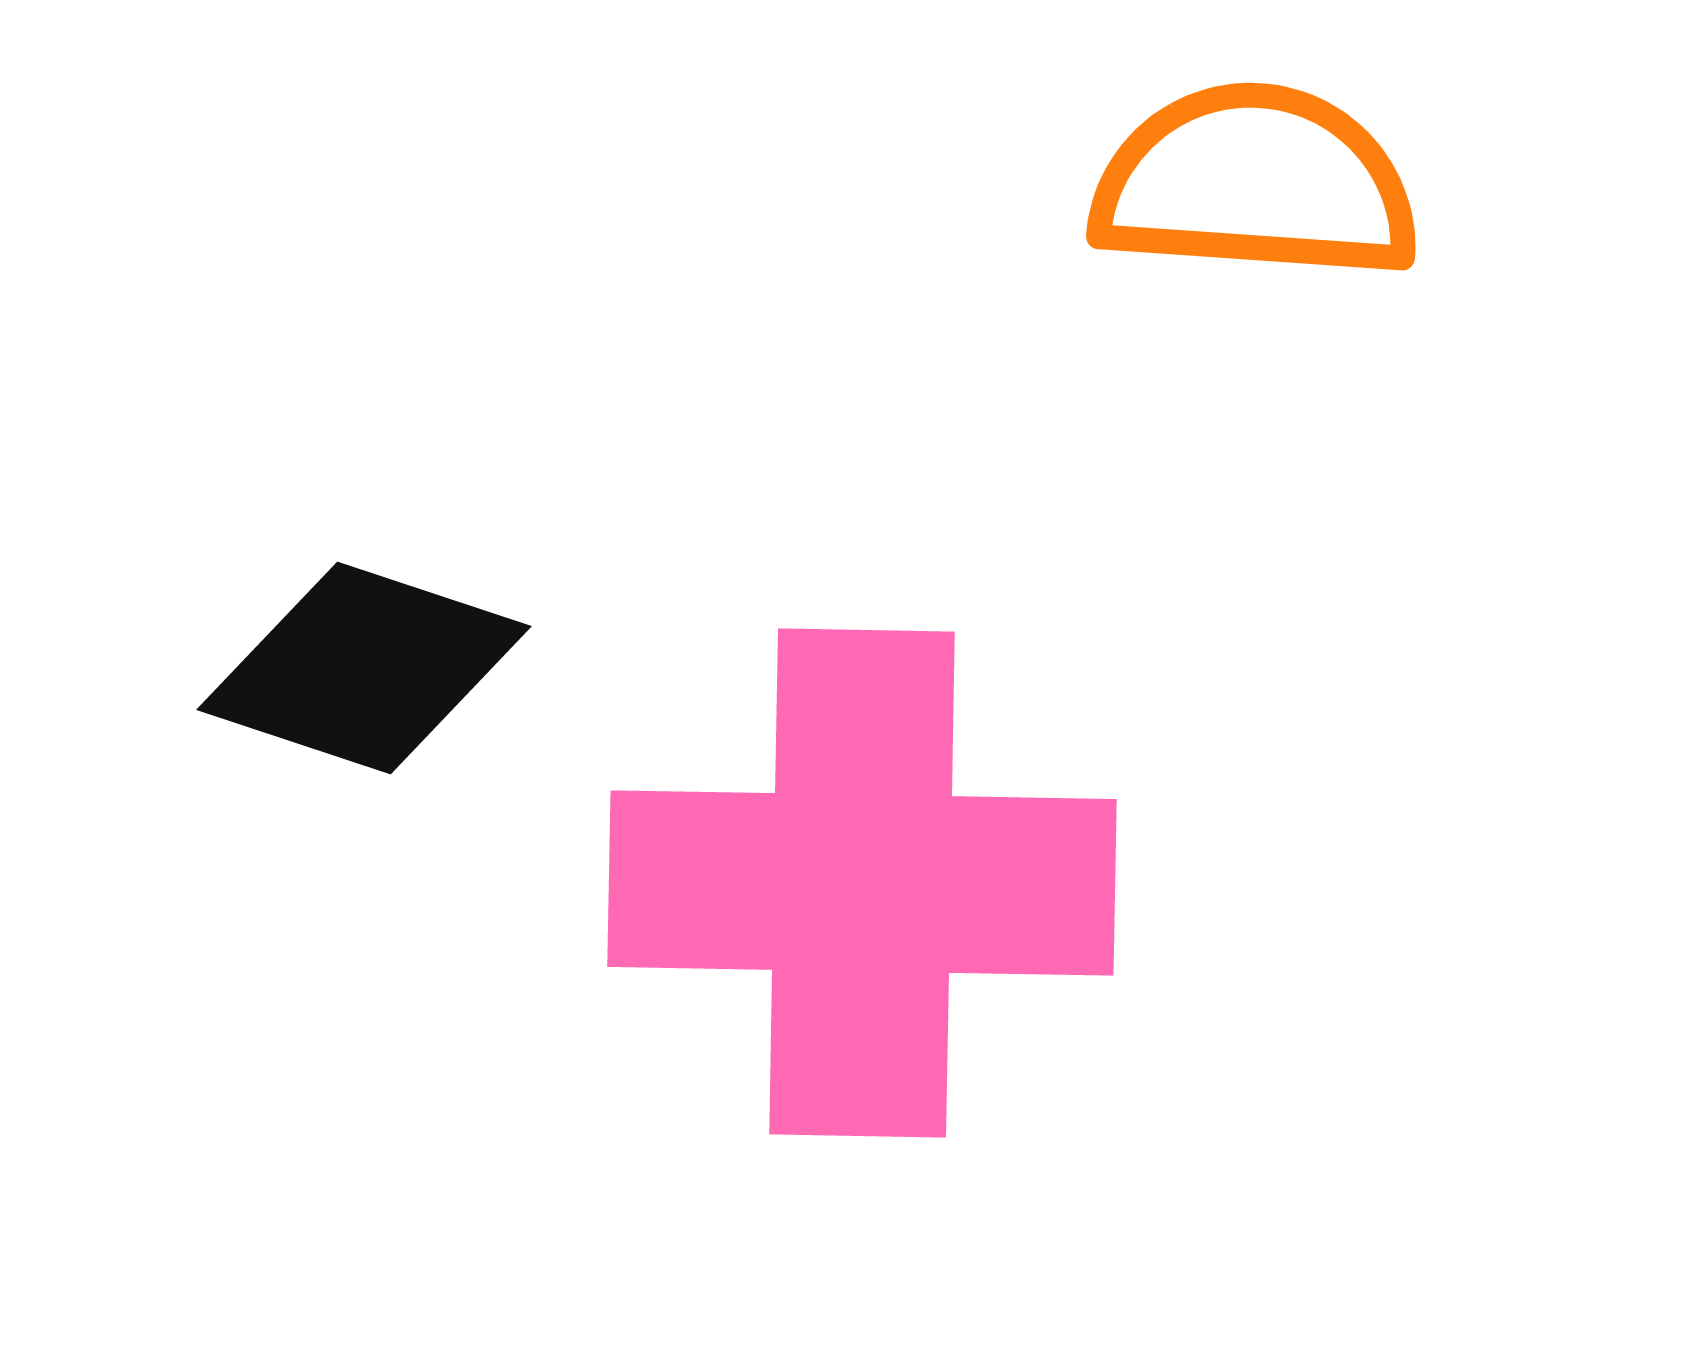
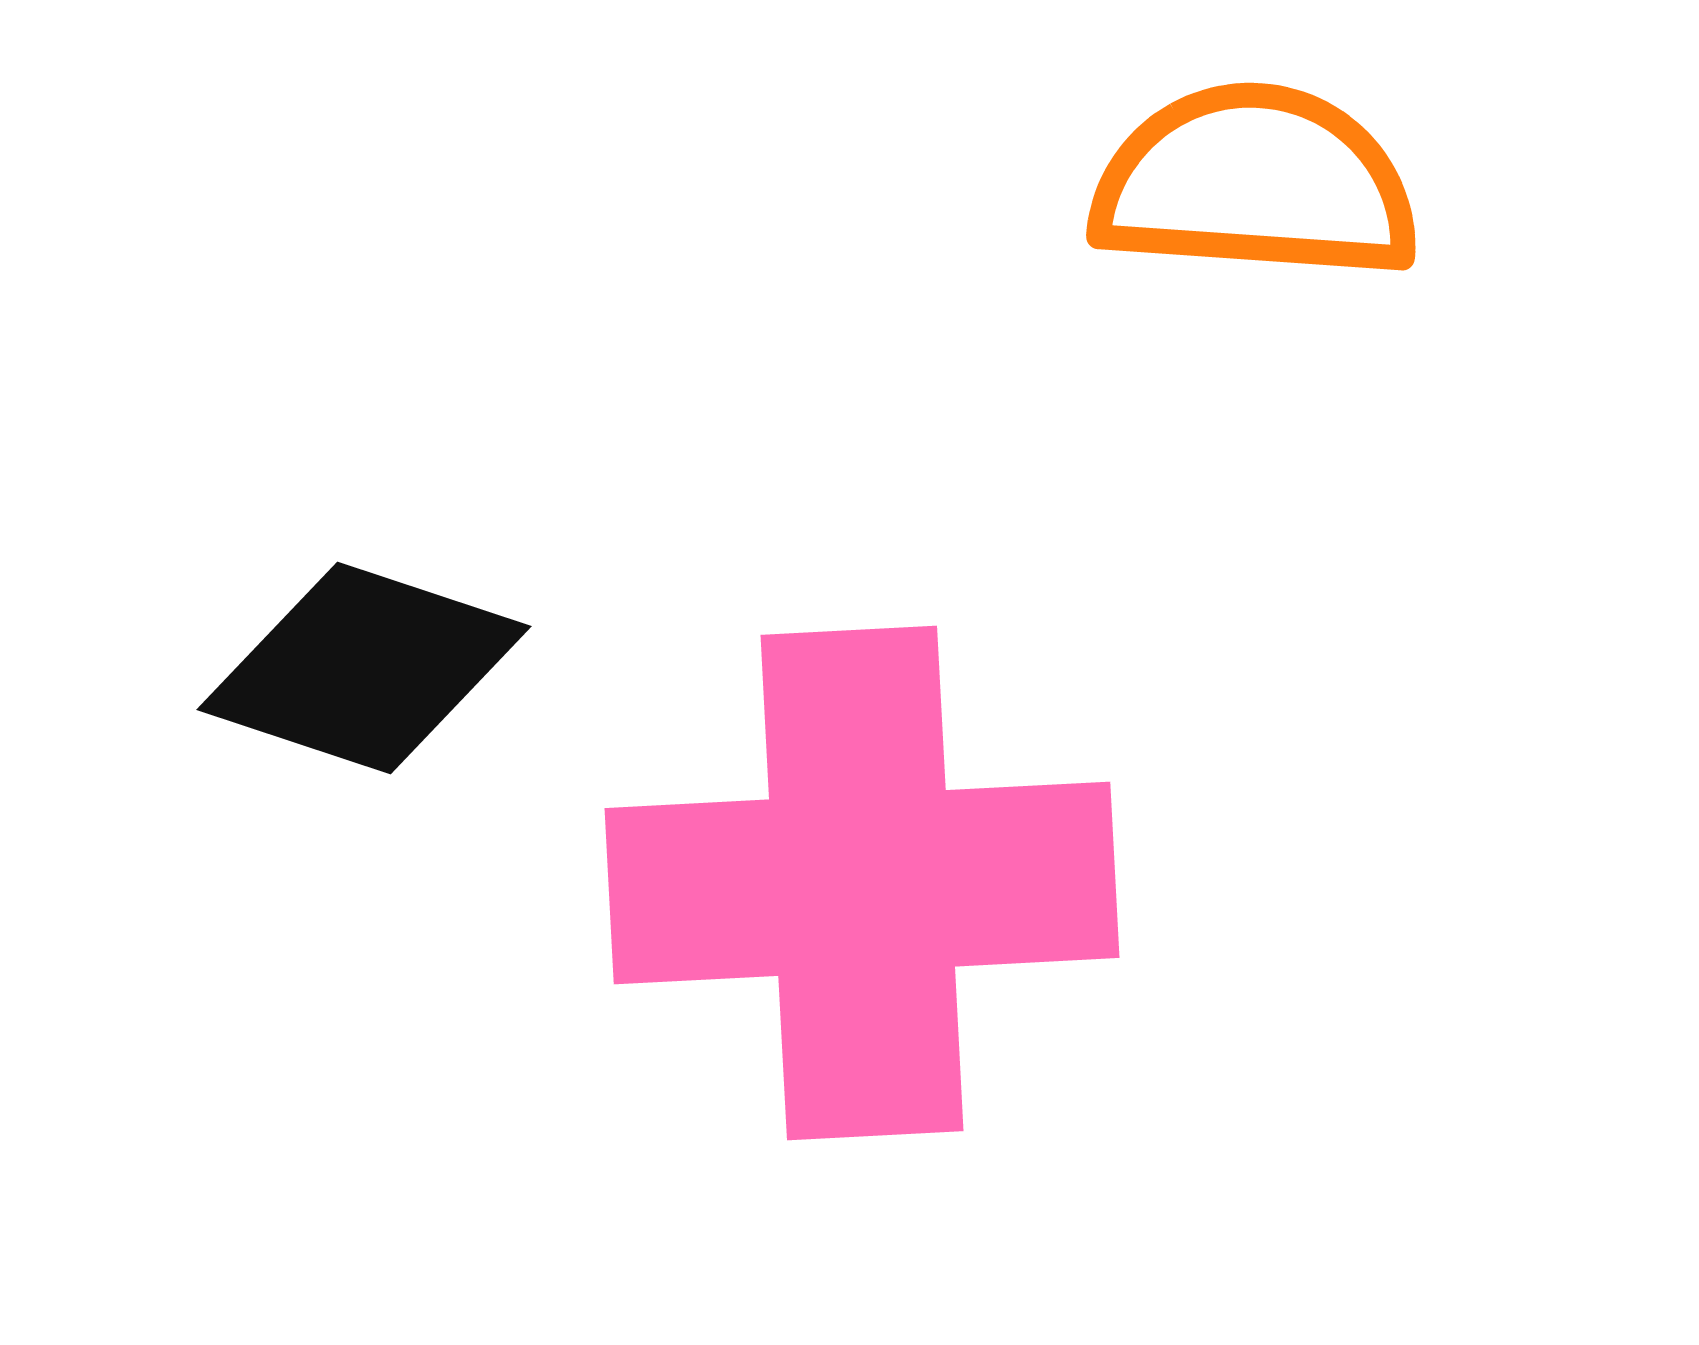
pink cross: rotated 4 degrees counterclockwise
